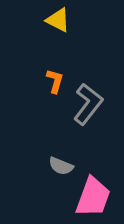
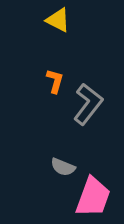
gray semicircle: moved 2 px right, 1 px down
